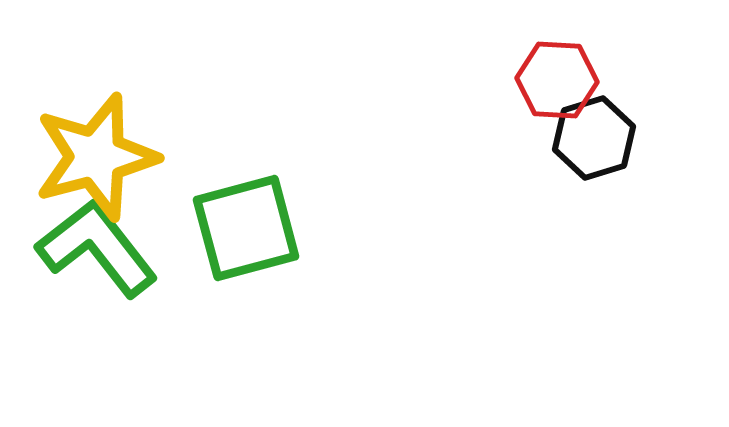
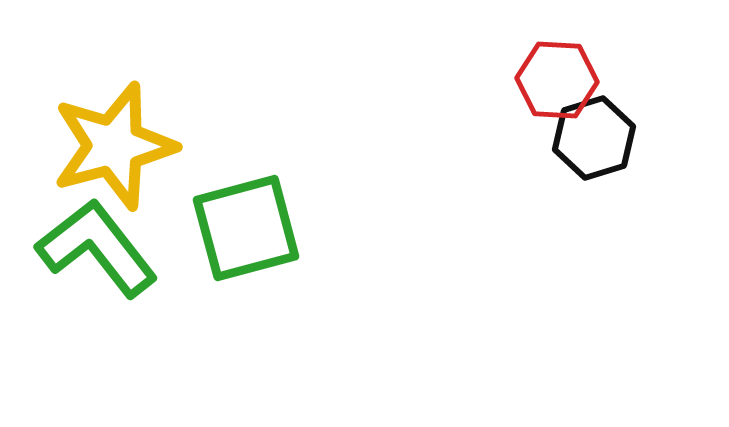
yellow star: moved 18 px right, 11 px up
